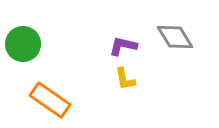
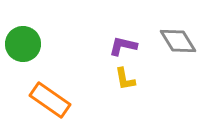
gray diamond: moved 3 px right, 4 px down
